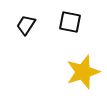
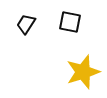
black trapezoid: moved 1 px up
